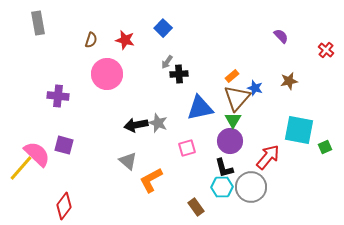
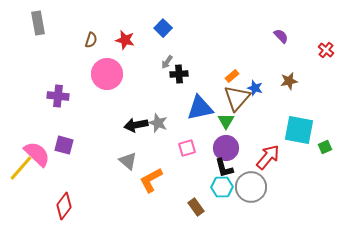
green triangle: moved 7 px left, 1 px down
purple circle: moved 4 px left, 7 px down
